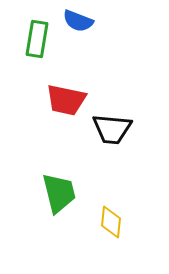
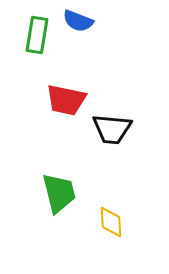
green rectangle: moved 4 px up
yellow diamond: rotated 8 degrees counterclockwise
